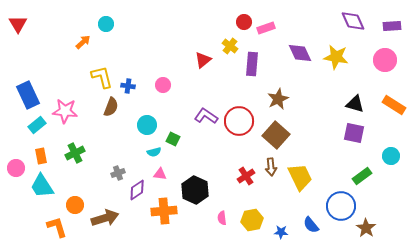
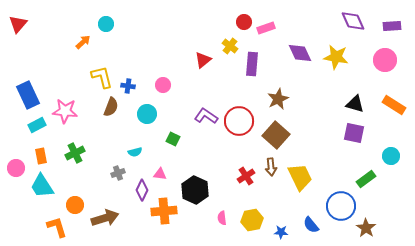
red triangle at (18, 24): rotated 12 degrees clockwise
cyan rectangle at (37, 125): rotated 12 degrees clockwise
cyan circle at (147, 125): moved 11 px up
cyan semicircle at (154, 152): moved 19 px left
green rectangle at (362, 176): moved 4 px right, 3 px down
purple diamond at (137, 190): moved 5 px right; rotated 30 degrees counterclockwise
